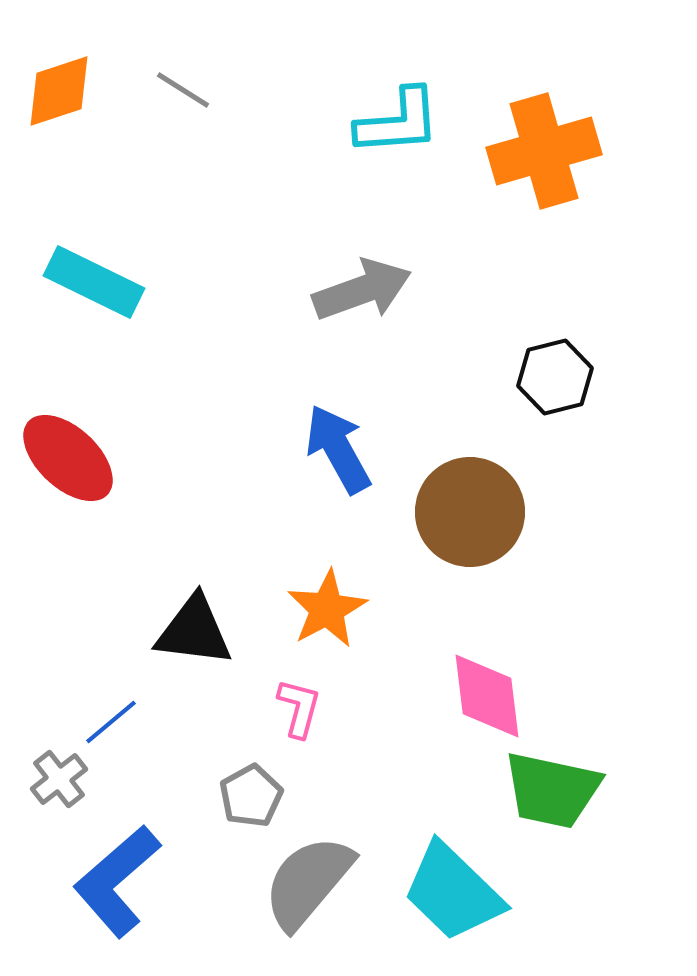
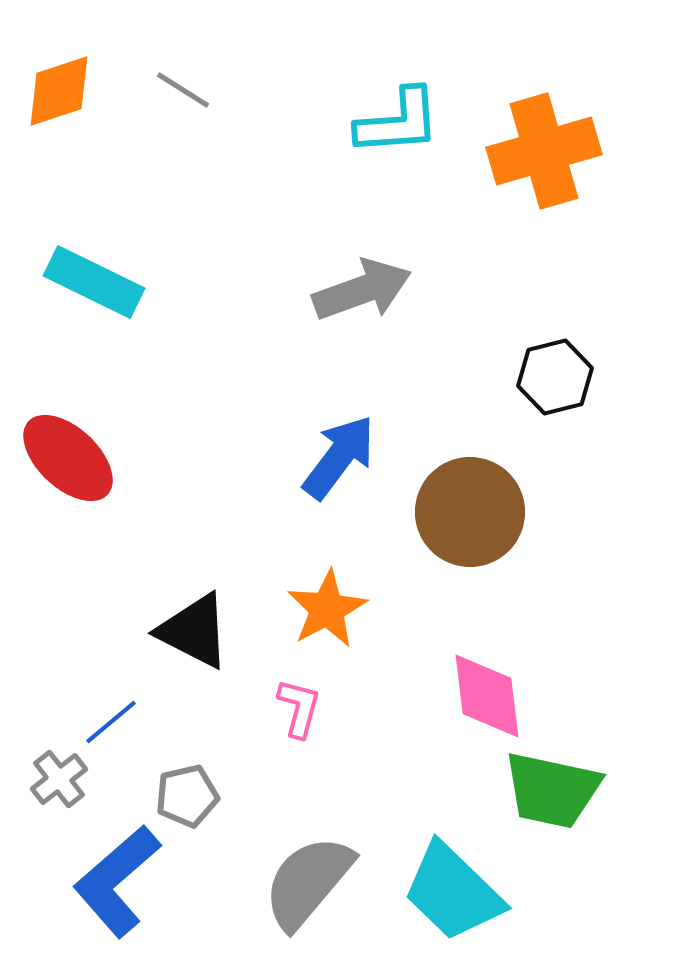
blue arrow: moved 1 px right, 8 px down; rotated 66 degrees clockwise
black triangle: rotated 20 degrees clockwise
gray pentagon: moved 64 px left; rotated 16 degrees clockwise
